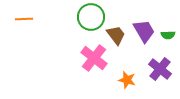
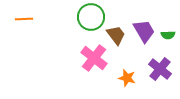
orange star: moved 2 px up
